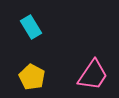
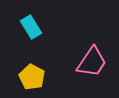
pink trapezoid: moved 1 px left, 13 px up
